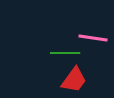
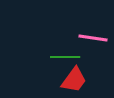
green line: moved 4 px down
